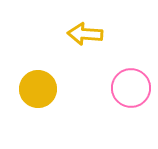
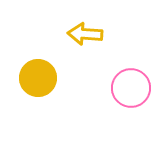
yellow circle: moved 11 px up
